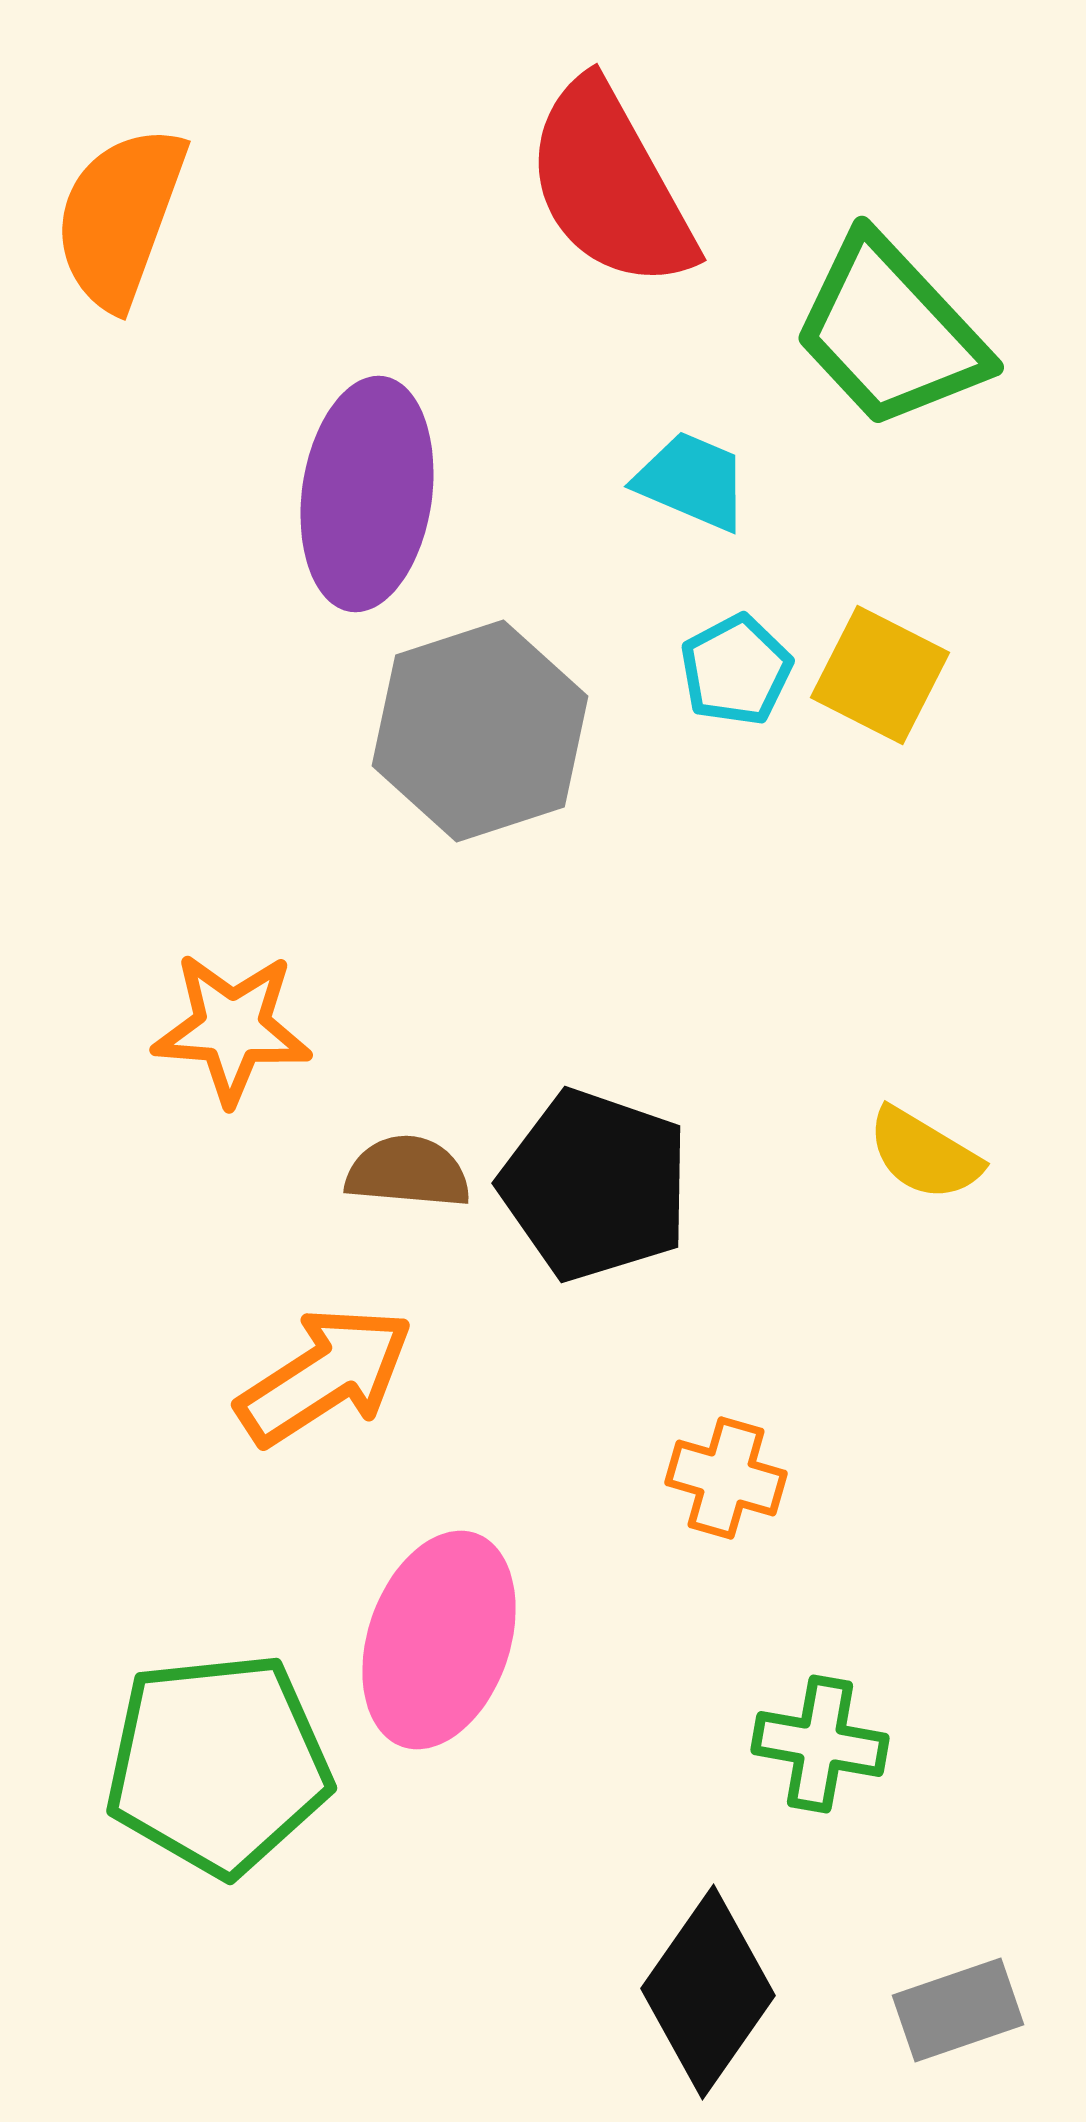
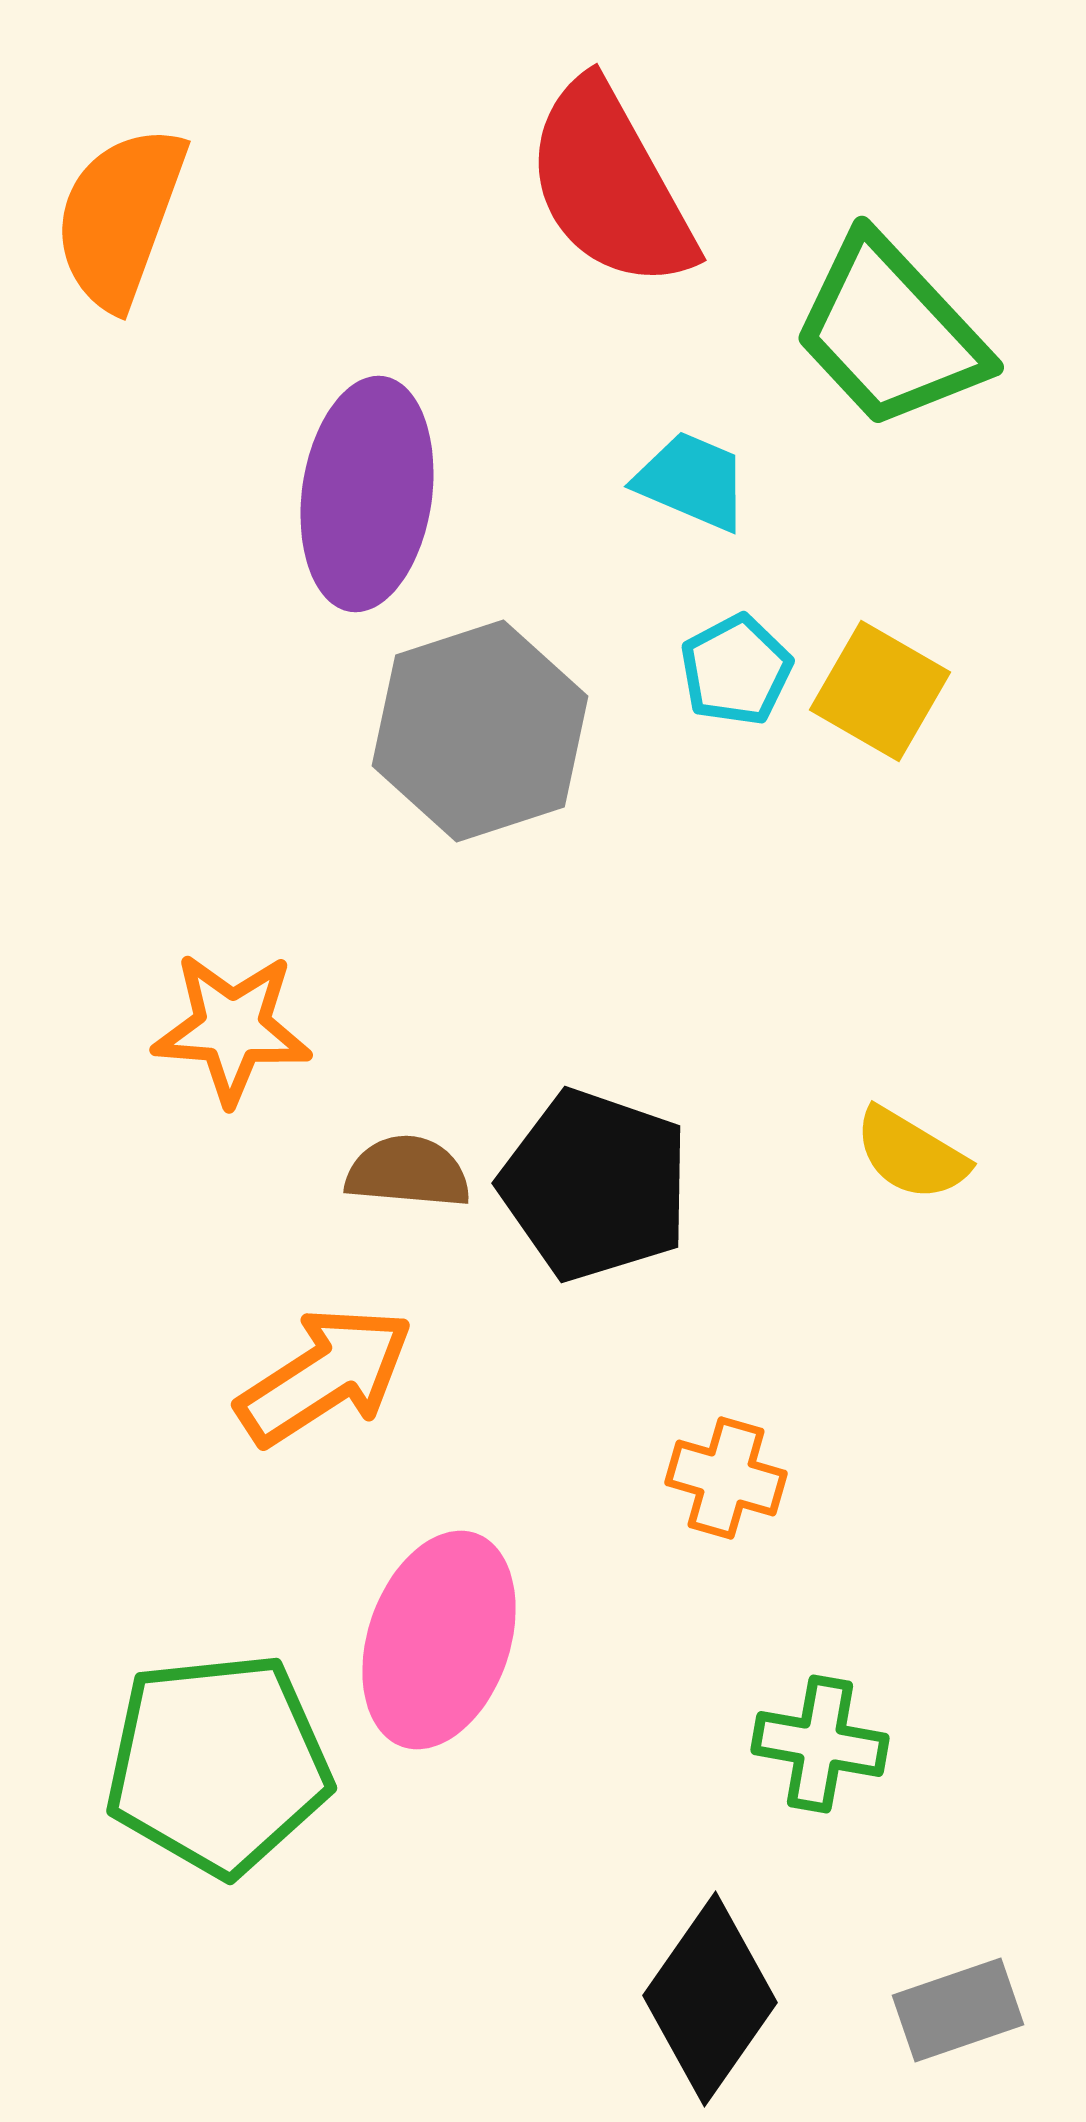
yellow square: moved 16 px down; rotated 3 degrees clockwise
yellow semicircle: moved 13 px left
black diamond: moved 2 px right, 7 px down
